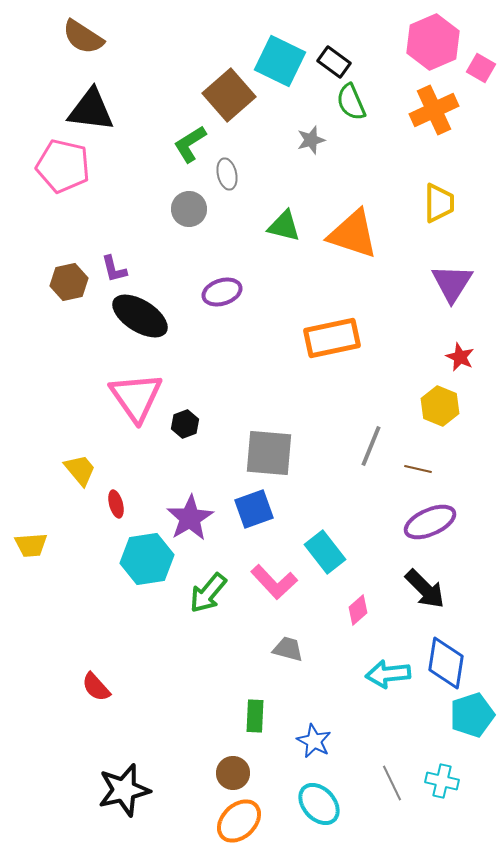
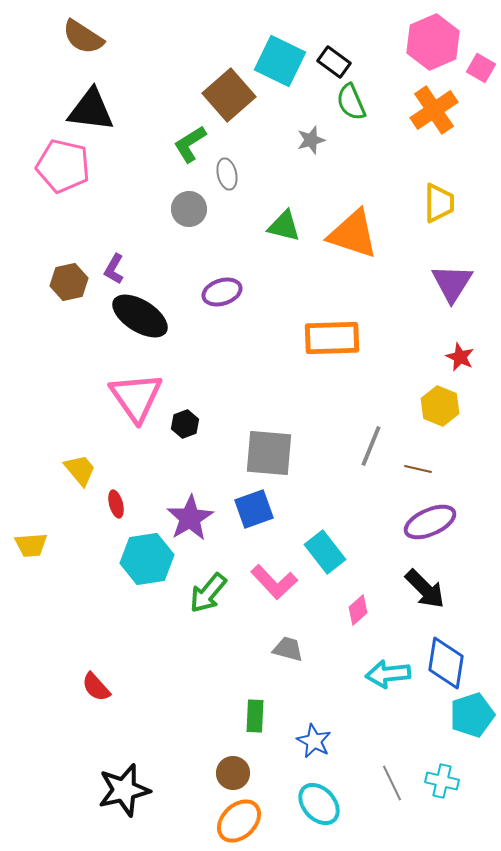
orange cross at (434, 110): rotated 9 degrees counterclockwise
purple L-shape at (114, 269): rotated 44 degrees clockwise
orange rectangle at (332, 338): rotated 10 degrees clockwise
